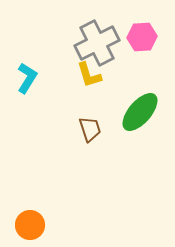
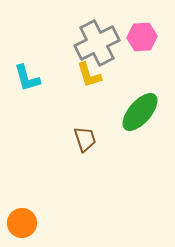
cyan L-shape: rotated 132 degrees clockwise
brown trapezoid: moved 5 px left, 10 px down
orange circle: moved 8 px left, 2 px up
